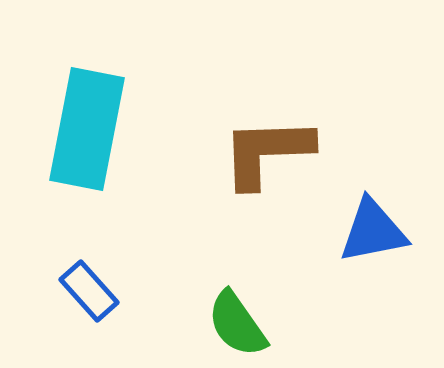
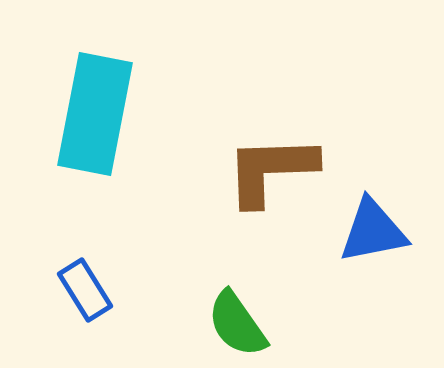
cyan rectangle: moved 8 px right, 15 px up
brown L-shape: moved 4 px right, 18 px down
blue rectangle: moved 4 px left, 1 px up; rotated 10 degrees clockwise
